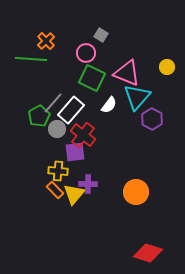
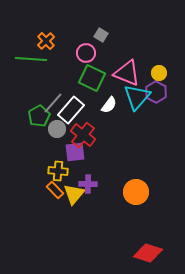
yellow circle: moved 8 px left, 6 px down
purple hexagon: moved 4 px right, 27 px up
